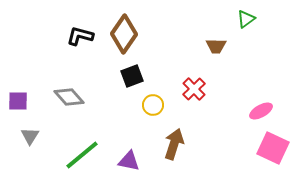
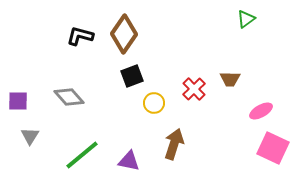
brown trapezoid: moved 14 px right, 33 px down
yellow circle: moved 1 px right, 2 px up
